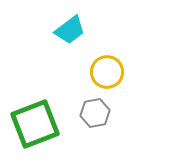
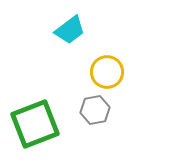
gray hexagon: moved 3 px up
